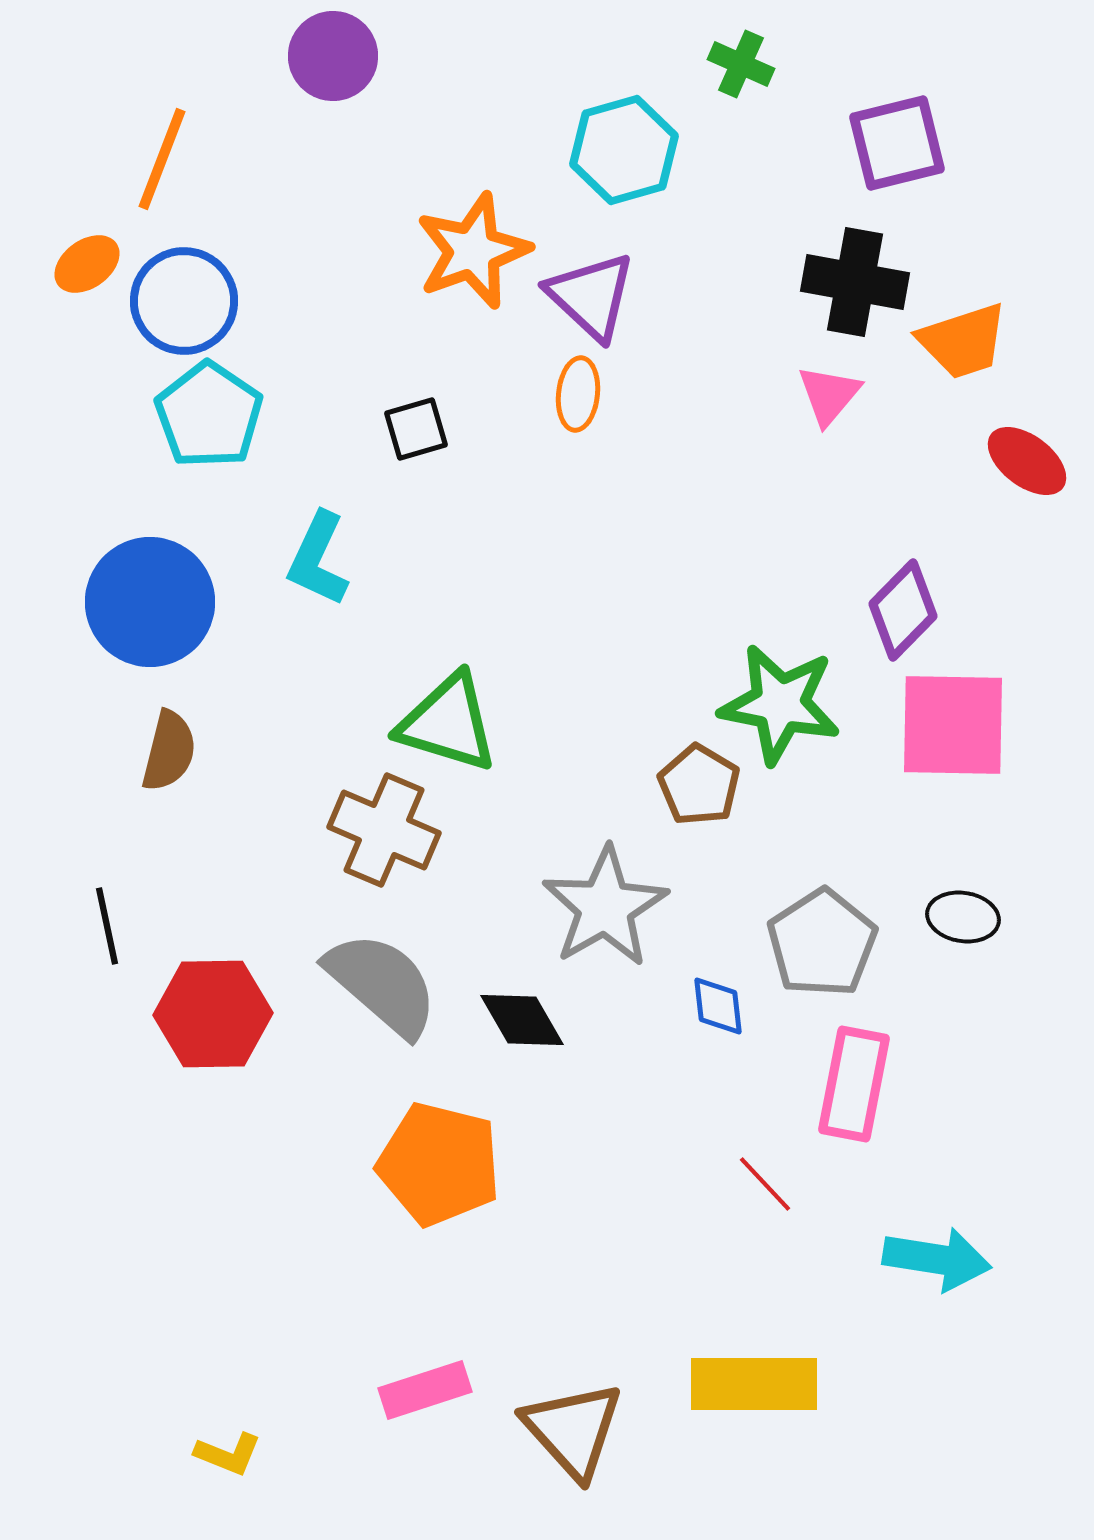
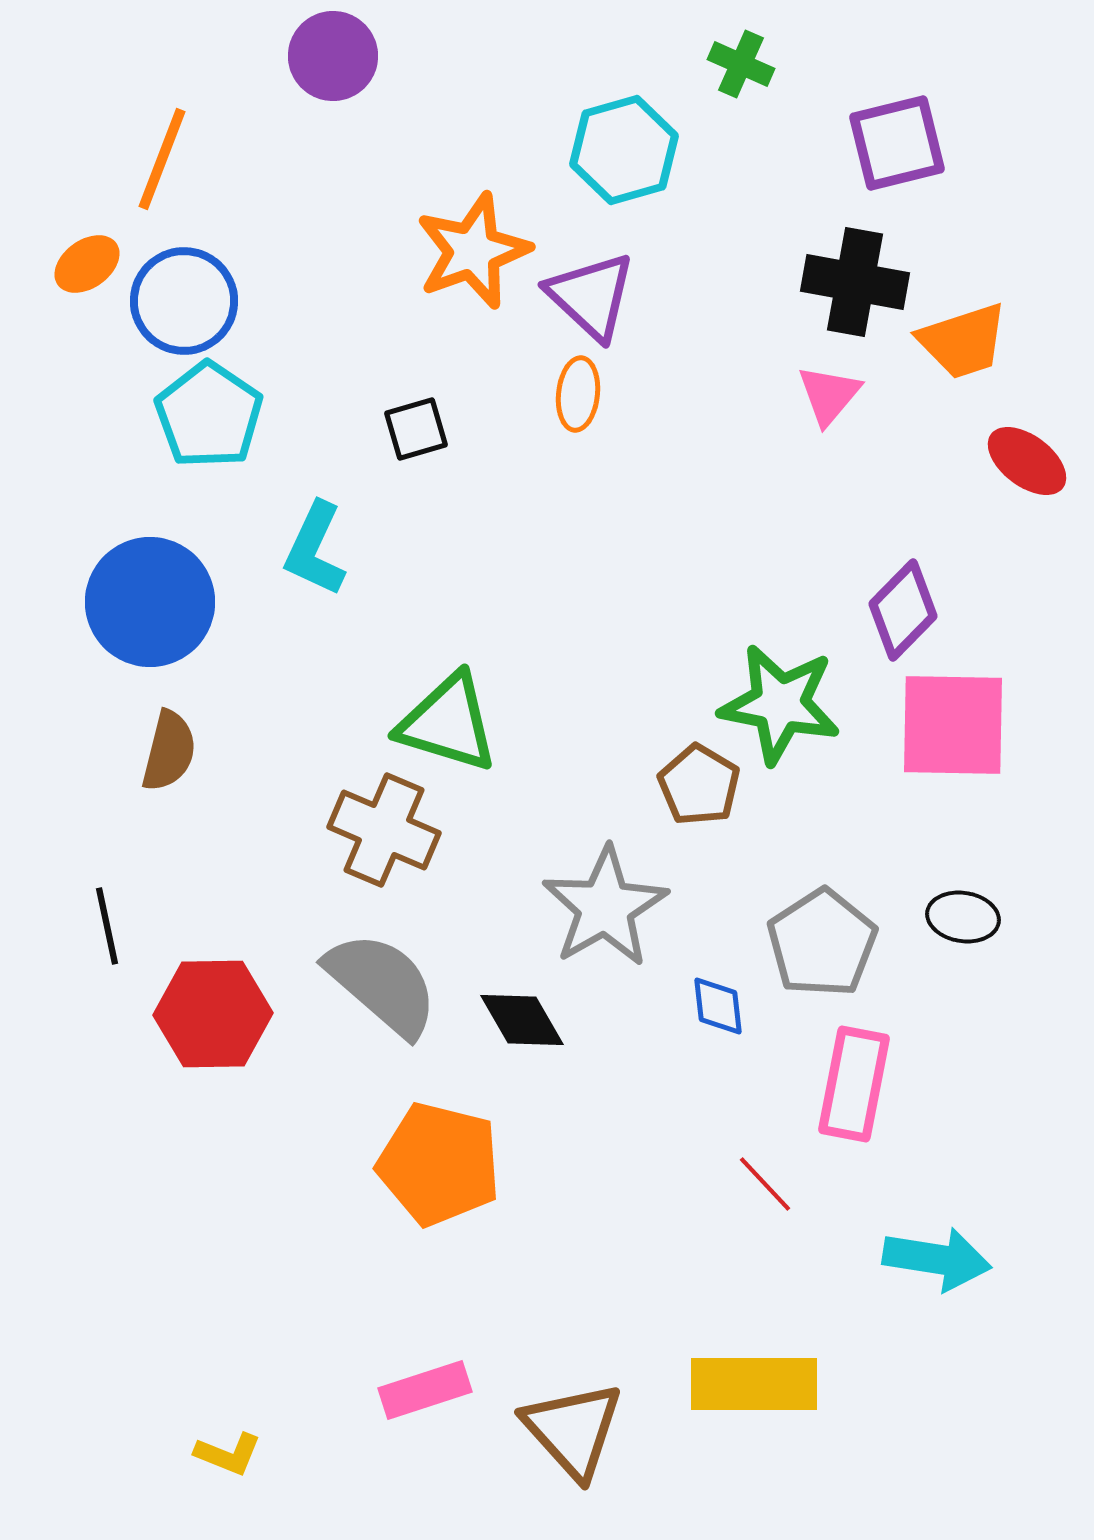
cyan L-shape at (318, 559): moved 3 px left, 10 px up
